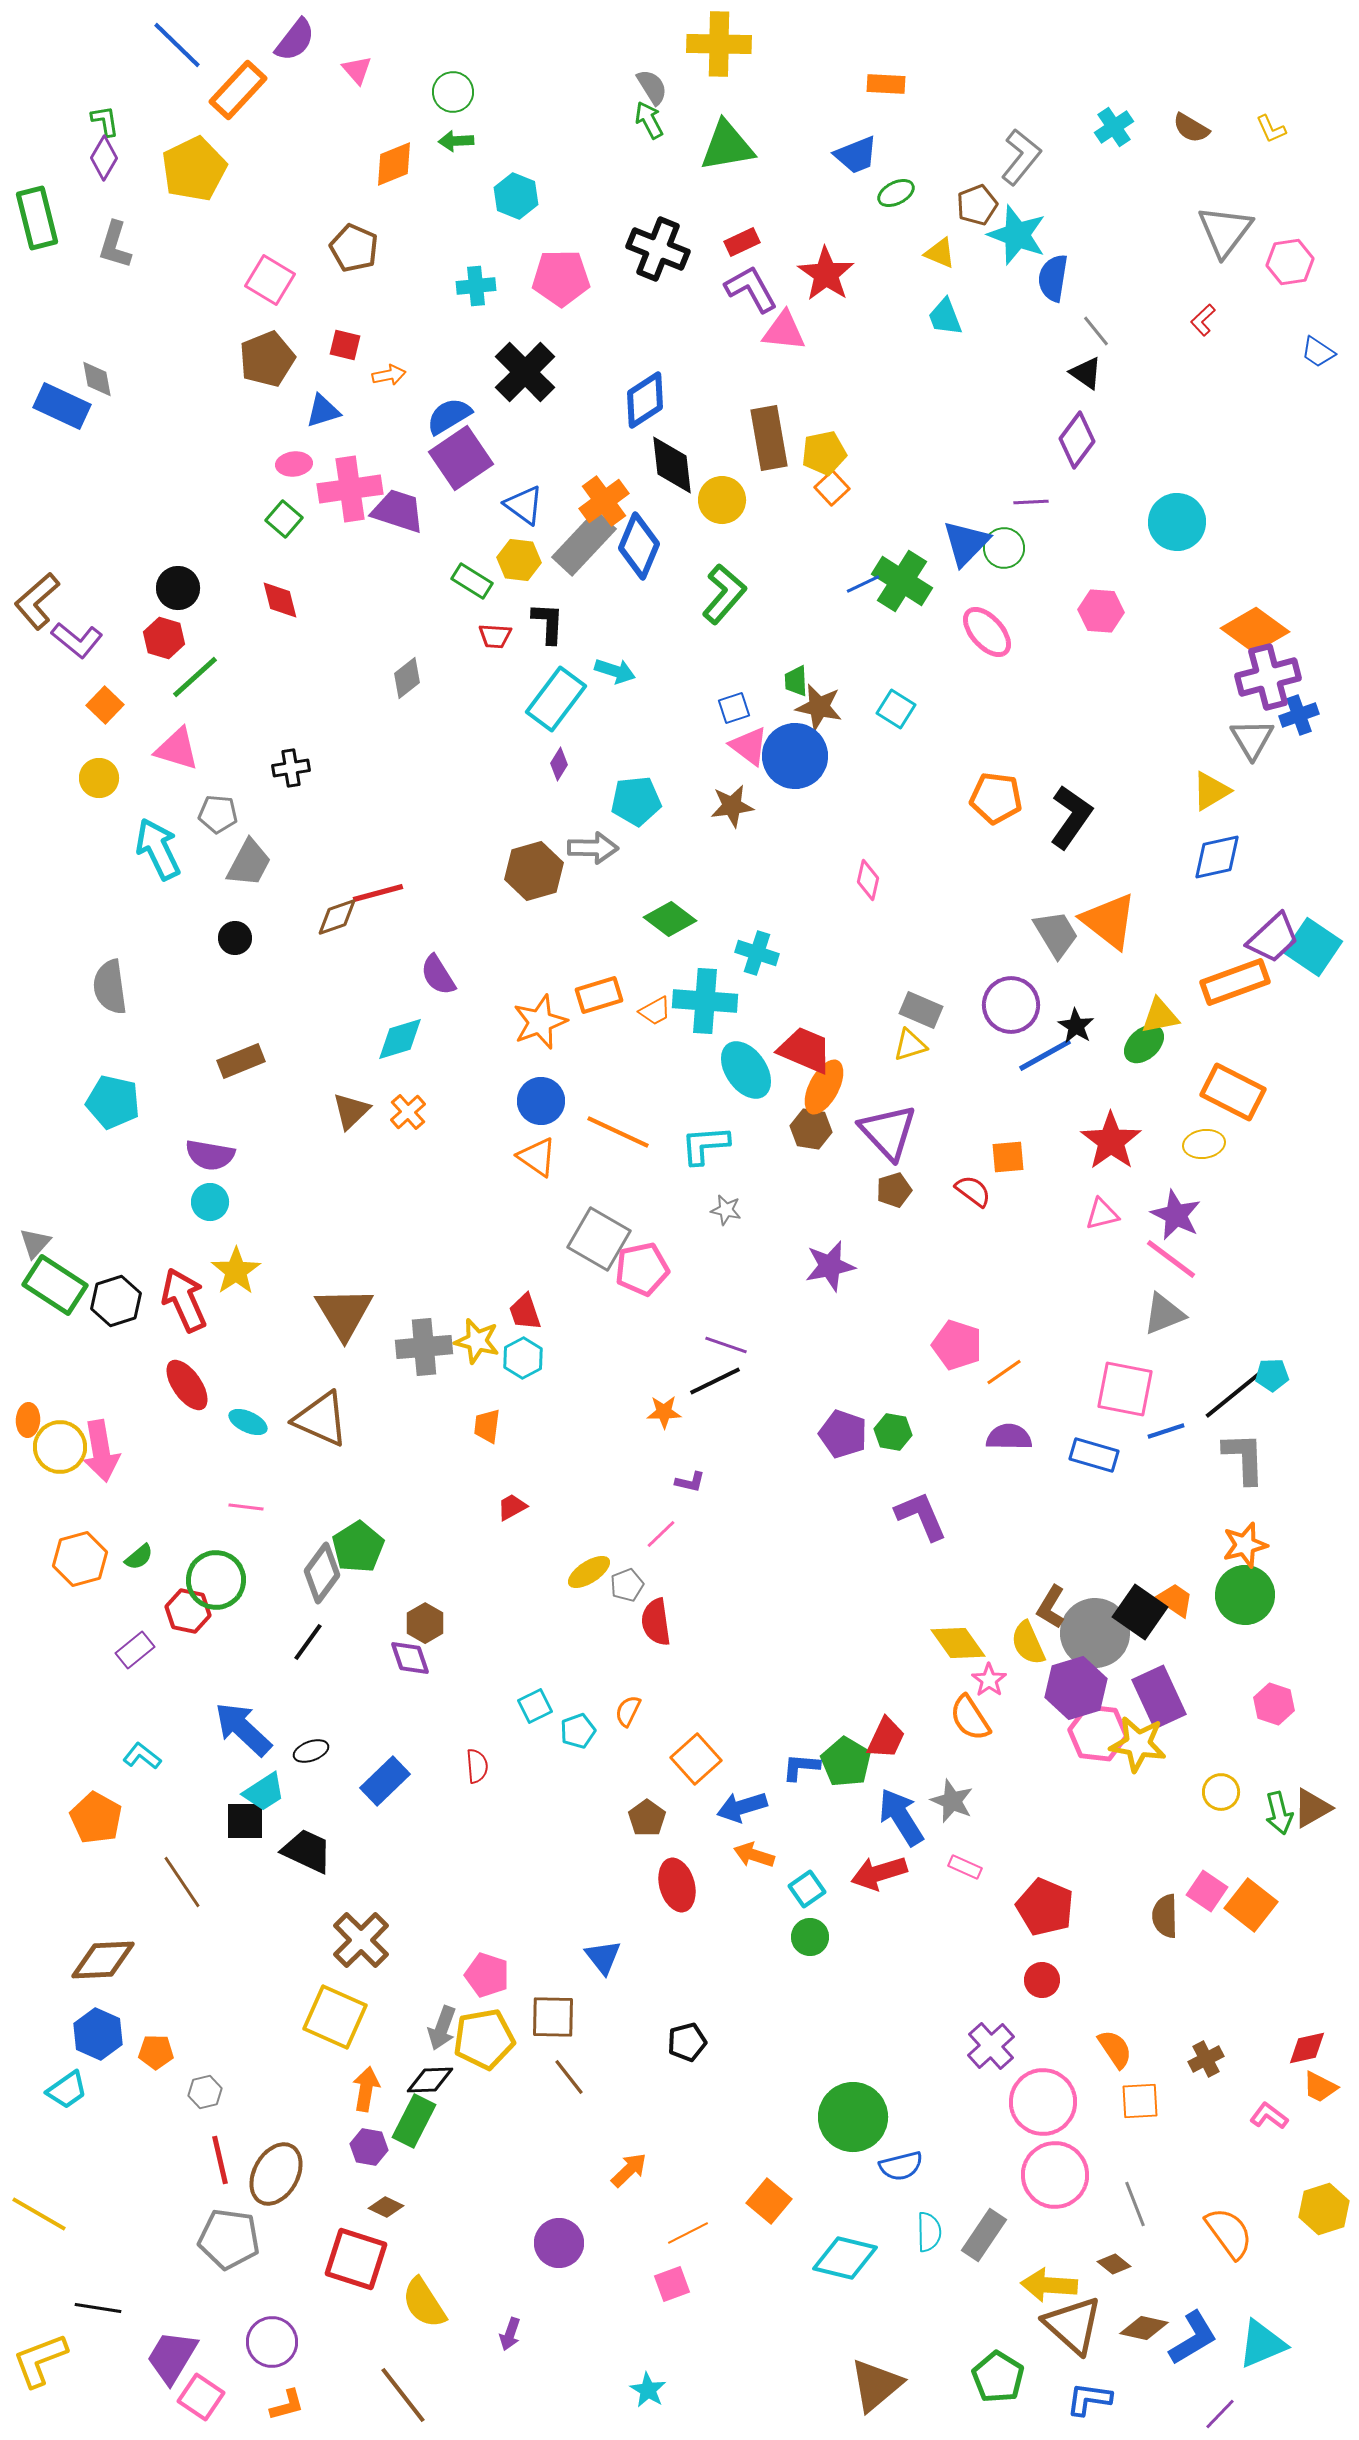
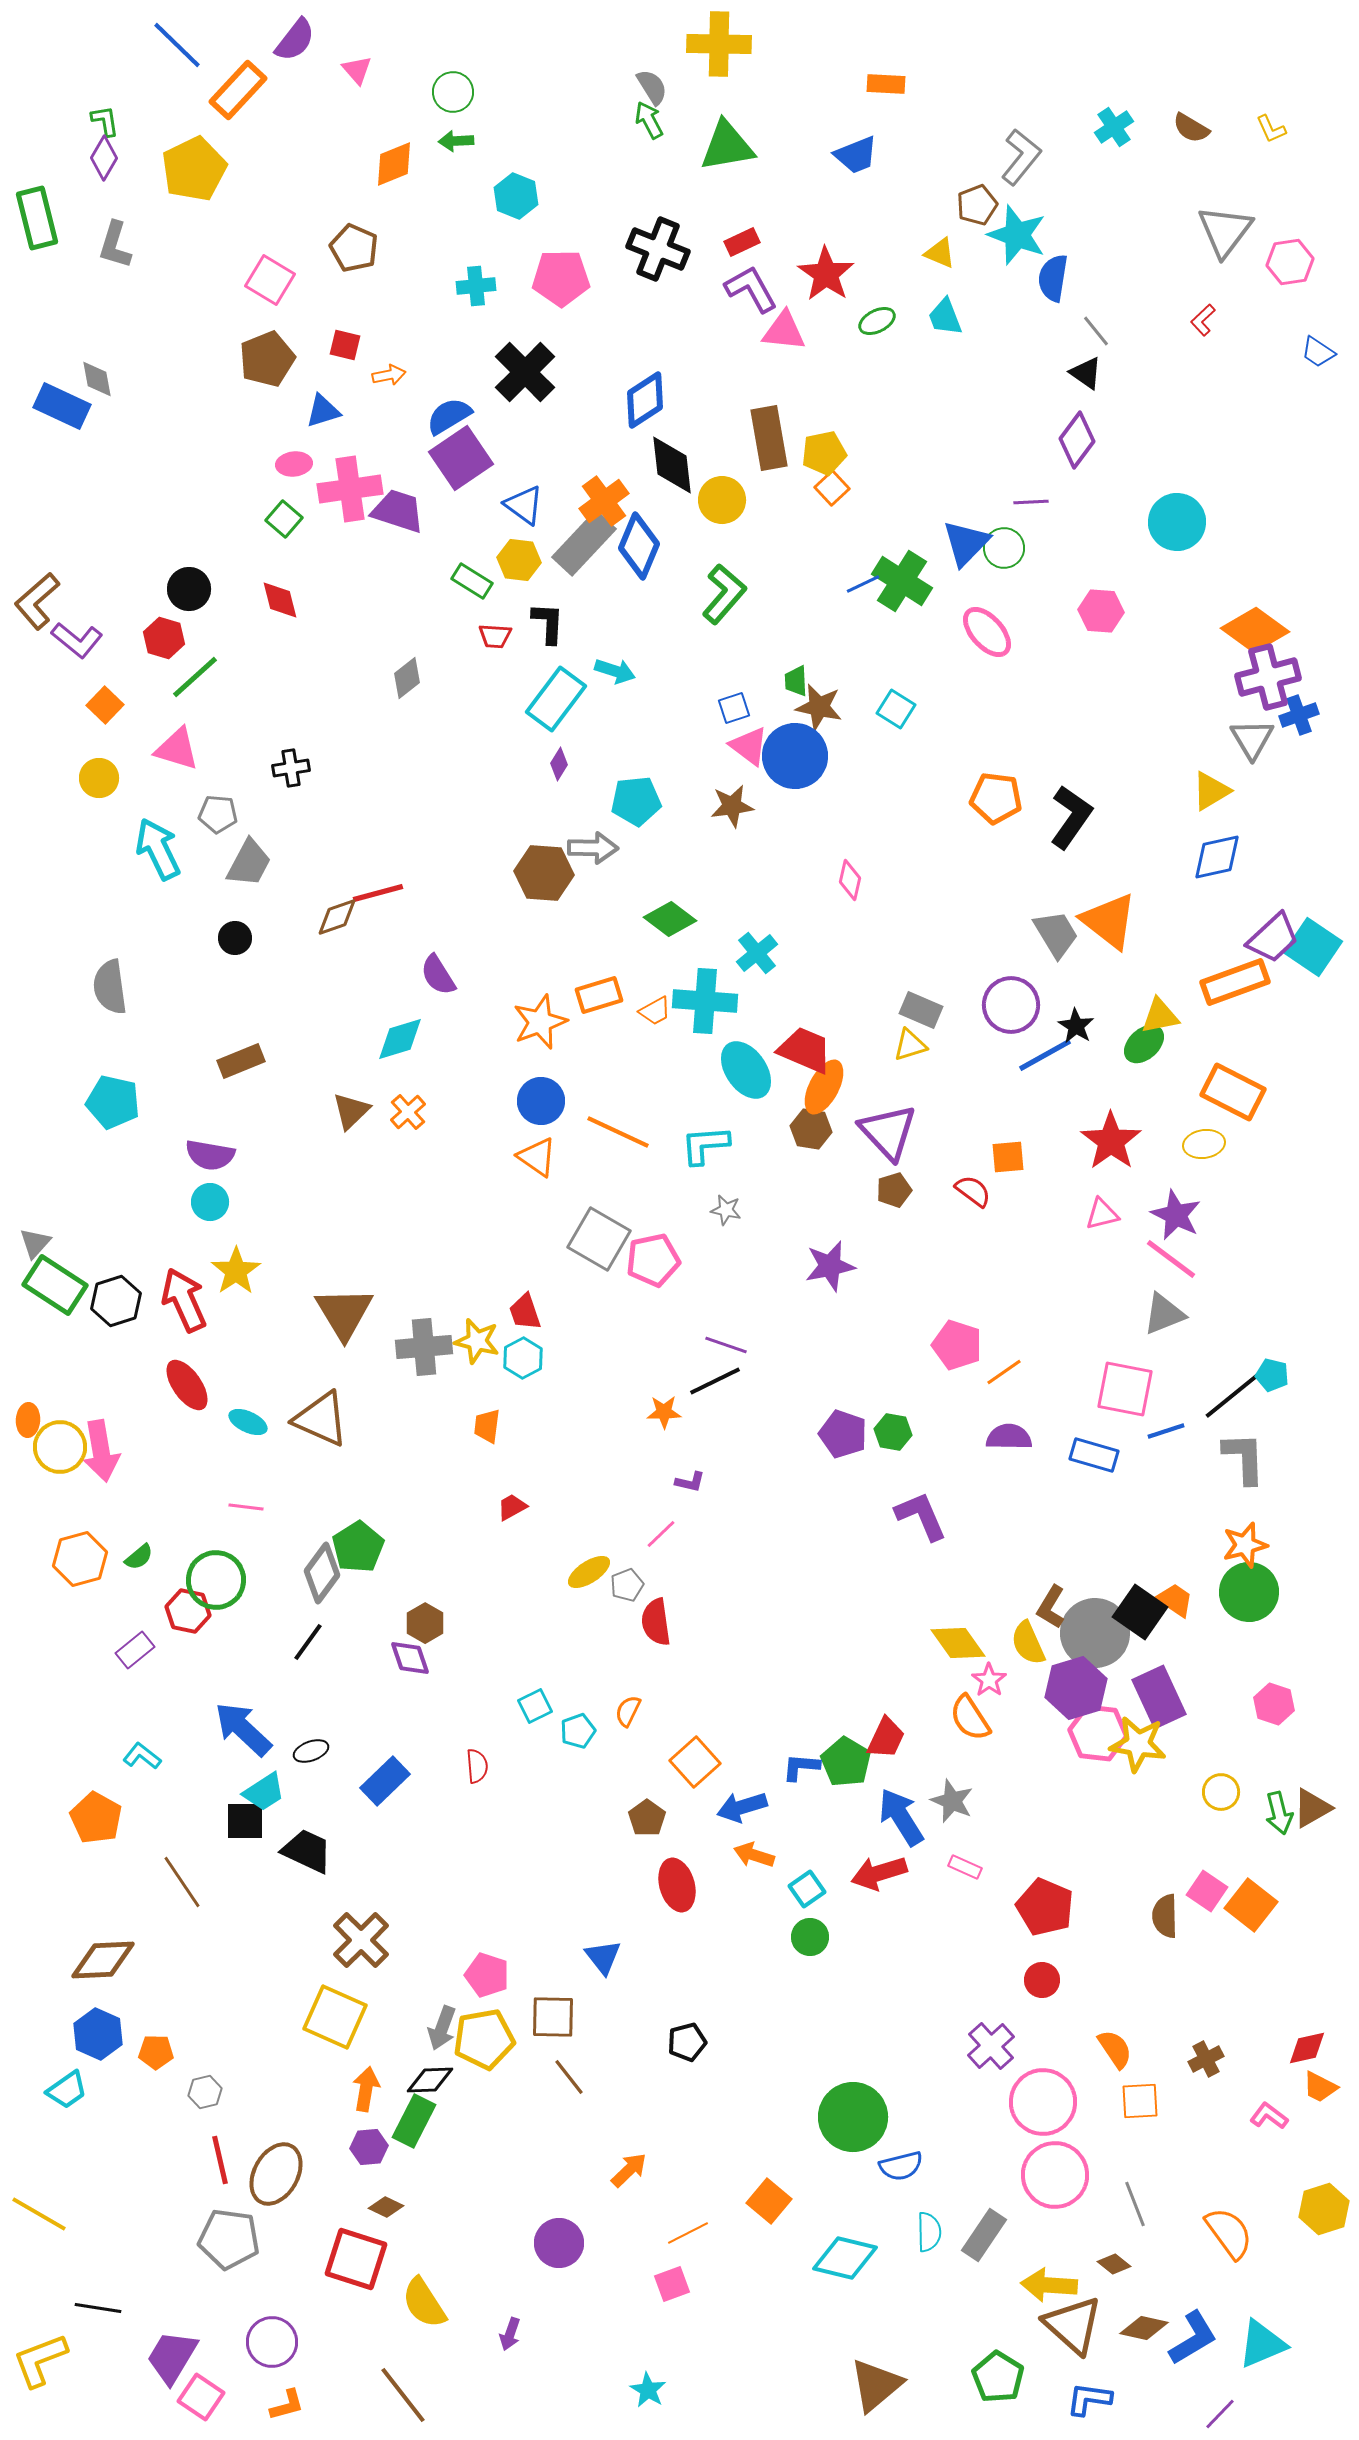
green ellipse at (896, 193): moved 19 px left, 128 px down
black circle at (178, 588): moved 11 px right, 1 px down
brown hexagon at (534, 871): moved 10 px right, 2 px down; rotated 20 degrees clockwise
pink diamond at (868, 880): moved 18 px left
cyan cross at (757, 953): rotated 33 degrees clockwise
pink pentagon at (642, 1269): moved 11 px right, 9 px up
cyan pentagon at (1272, 1375): rotated 16 degrees clockwise
green circle at (1245, 1595): moved 4 px right, 3 px up
orange square at (696, 1759): moved 1 px left, 3 px down
purple hexagon at (369, 2147): rotated 15 degrees counterclockwise
